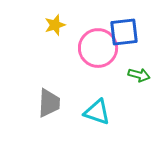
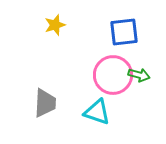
pink circle: moved 15 px right, 27 px down
gray trapezoid: moved 4 px left
